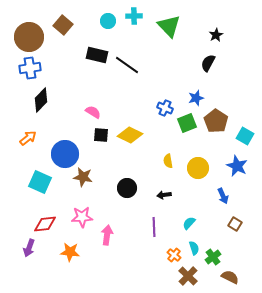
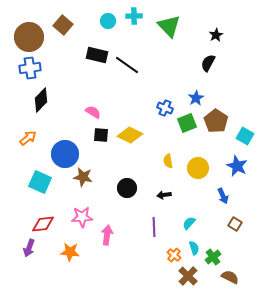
blue star at (196, 98): rotated 14 degrees counterclockwise
red diamond at (45, 224): moved 2 px left
